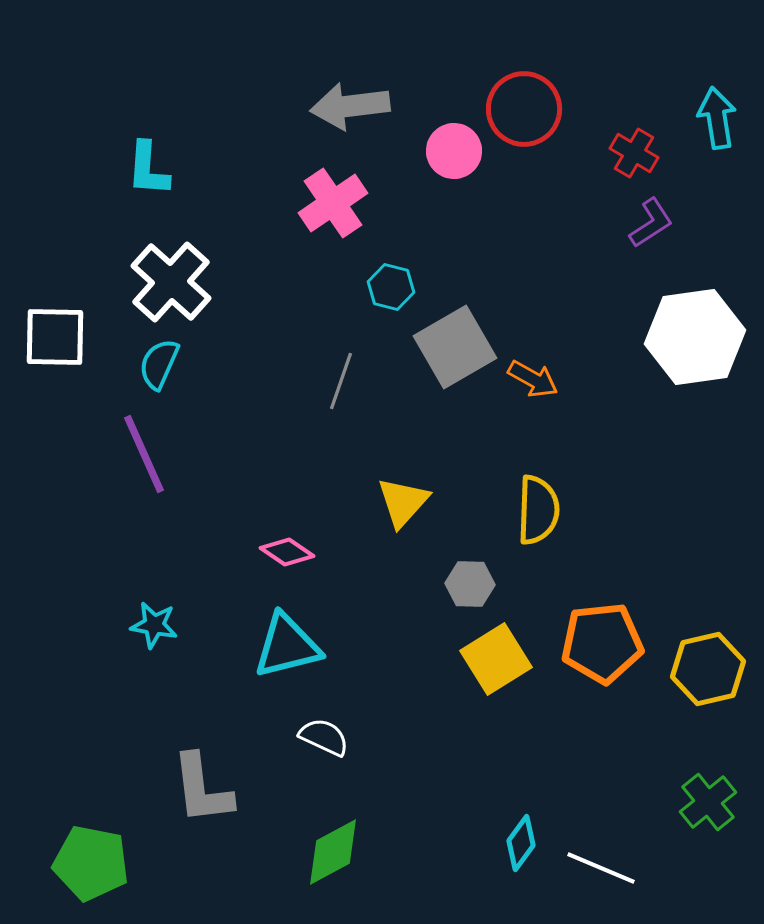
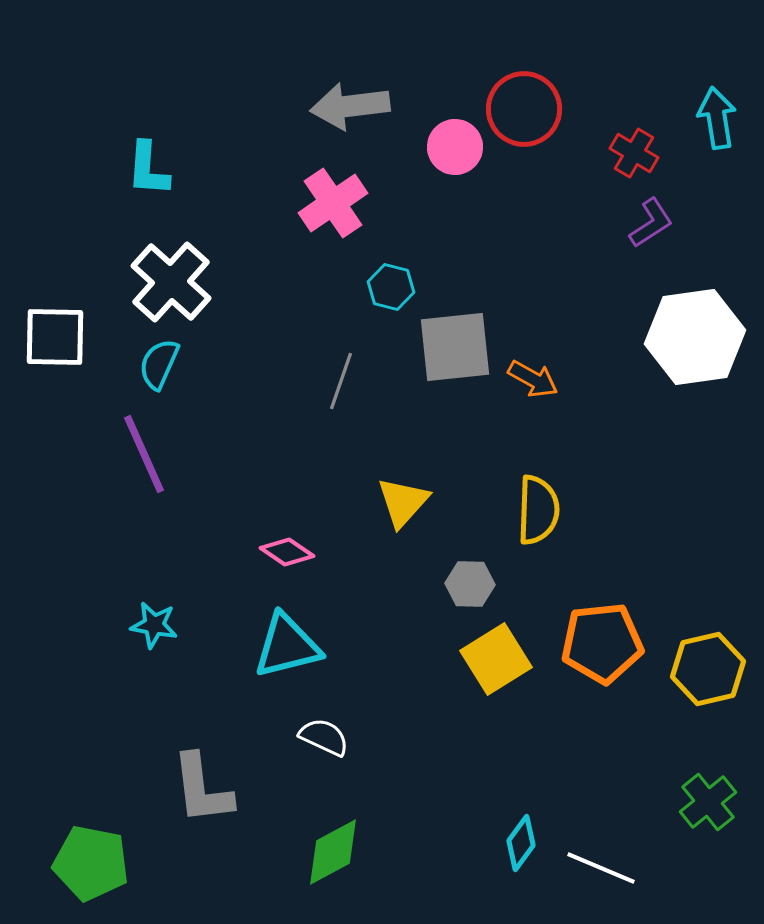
pink circle: moved 1 px right, 4 px up
gray square: rotated 24 degrees clockwise
